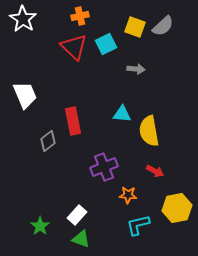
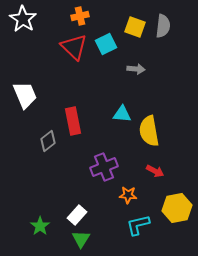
gray semicircle: rotated 40 degrees counterclockwise
green triangle: rotated 42 degrees clockwise
